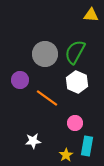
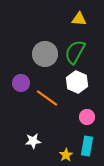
yellow triangle: moved 12 px left, 4 px down
purple circle: moved 1 px right, 3 px down
pink circle: moved 12 px right, 6 px up
